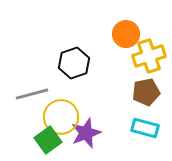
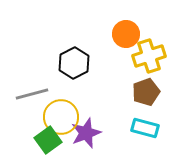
black hexagon: rotated 8 degrees counterclockwise
brown pentagon: rotated 8 degrees counterclockwise
